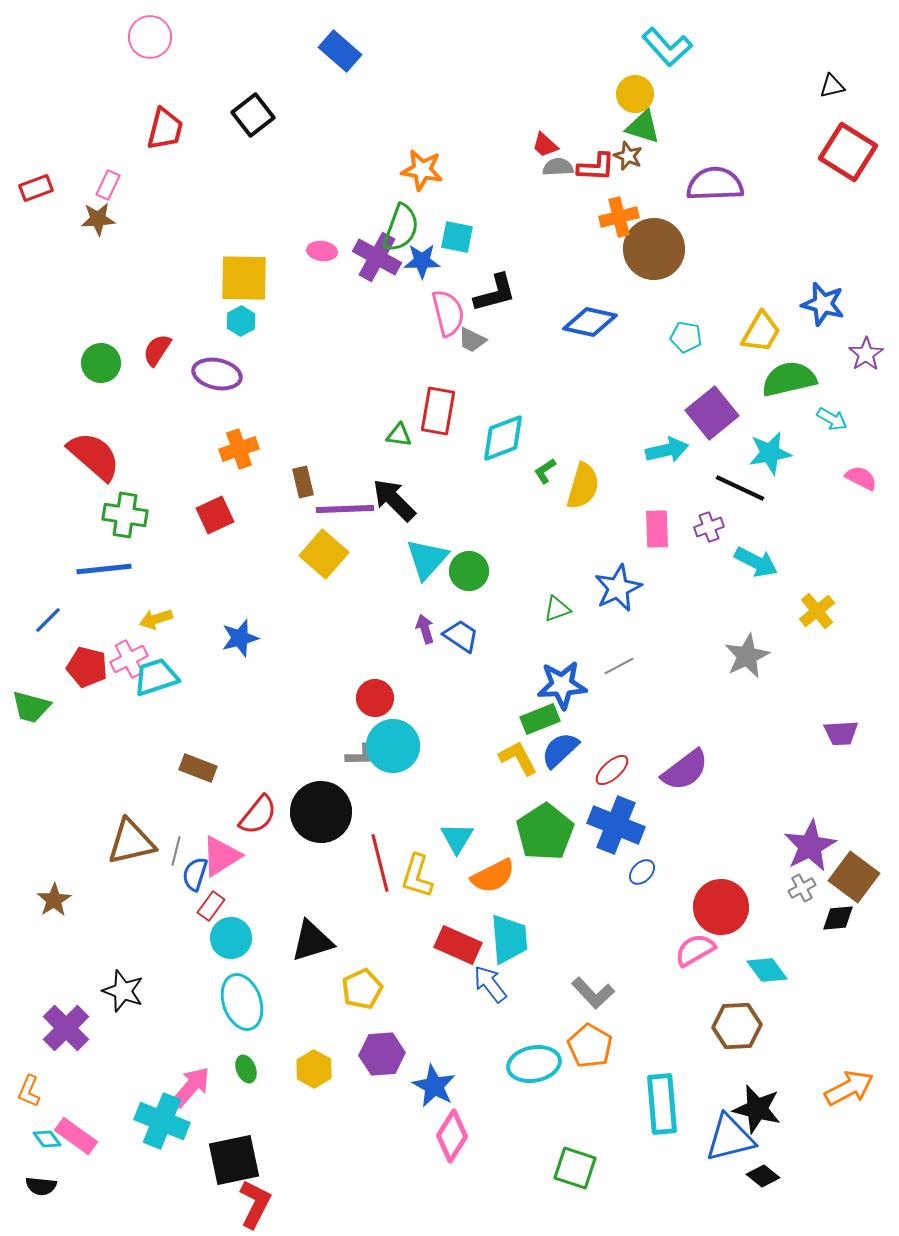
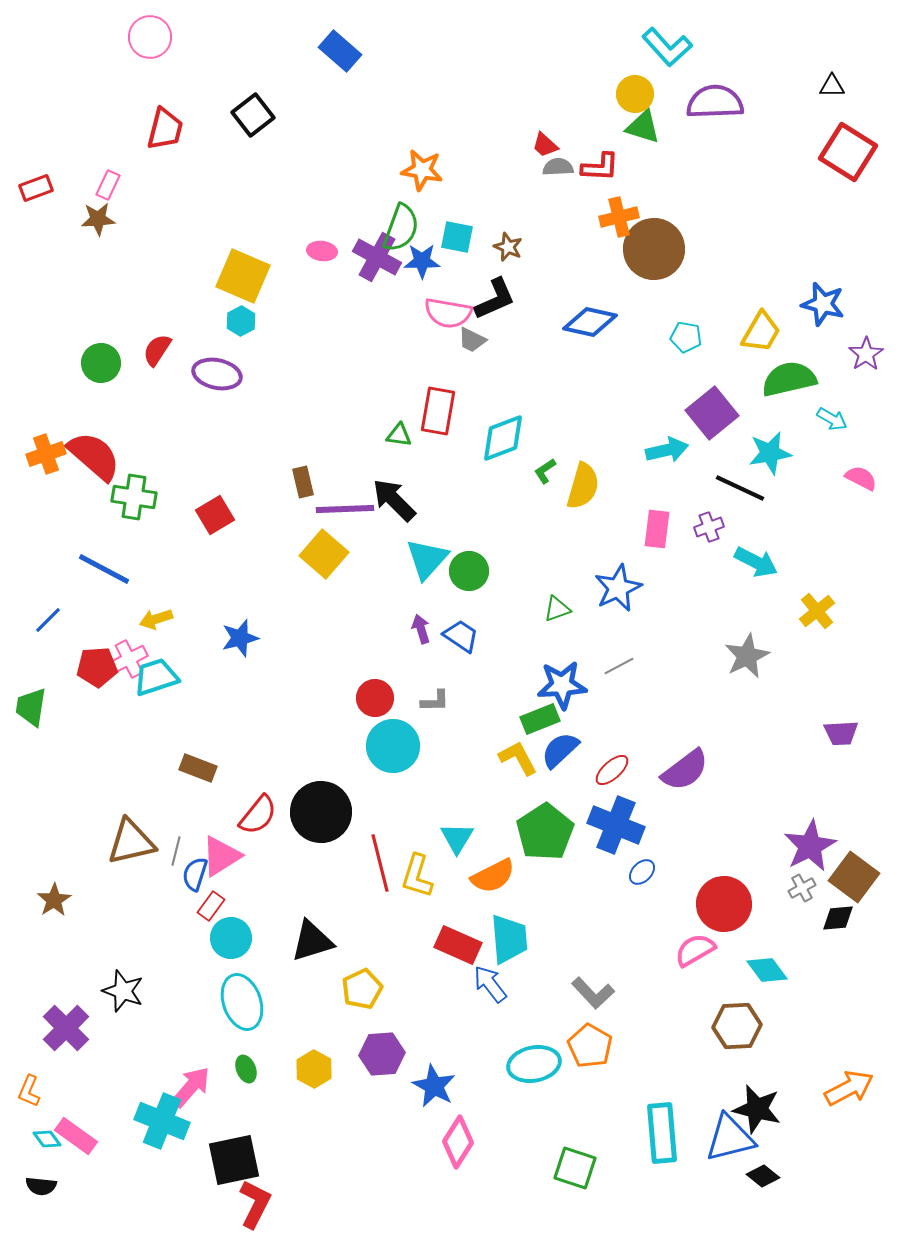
black triangle at (832, 86): rotated 12 degrees clockwise
brown star at (628, 156): moved 120 px left, 91 px down
red L-shape at (596, 167): moved 4 px right
purple semicircle at (715, 184): moved 82 px up
yellow square at (244, 278): moved 1 px left, 2 px up; rotated 22 degrees clockwise
black L-shape at (495, 293): moved 6 px down; rotated 9 degrees counterclockwise
pink semicircle at (448, 313): rotated 114 degrees clockwise
orange cross at (239, 449): moved 193 px left, 5 px down
green cross at (125, 515): moved 9 px right, 18 px up
red square at (215, 515): rotated 6 degrees counterclockwise
pink rectangle at (657, 529): rotated 9 degrees clockwise
blue line at (104, 569): rotated 34 degrees clockwise
purple arrow at (425, 629): moved 4 px left
red pentagon at (87, 667): moved 10 px right; rotated 18 degrees counterclockwise
green trapezoid at (31, 707): rotated 84 degrees clockwise
gray L-shape at (360, 755): moved 75 px right, 54 px up
red circle at (721, 907): moved 3 px right, 3 px up
cyan rectangle at (662, 1104): moved 29 px down
pink diamond at (452, 1136): moved 6 px right, 6 px down
